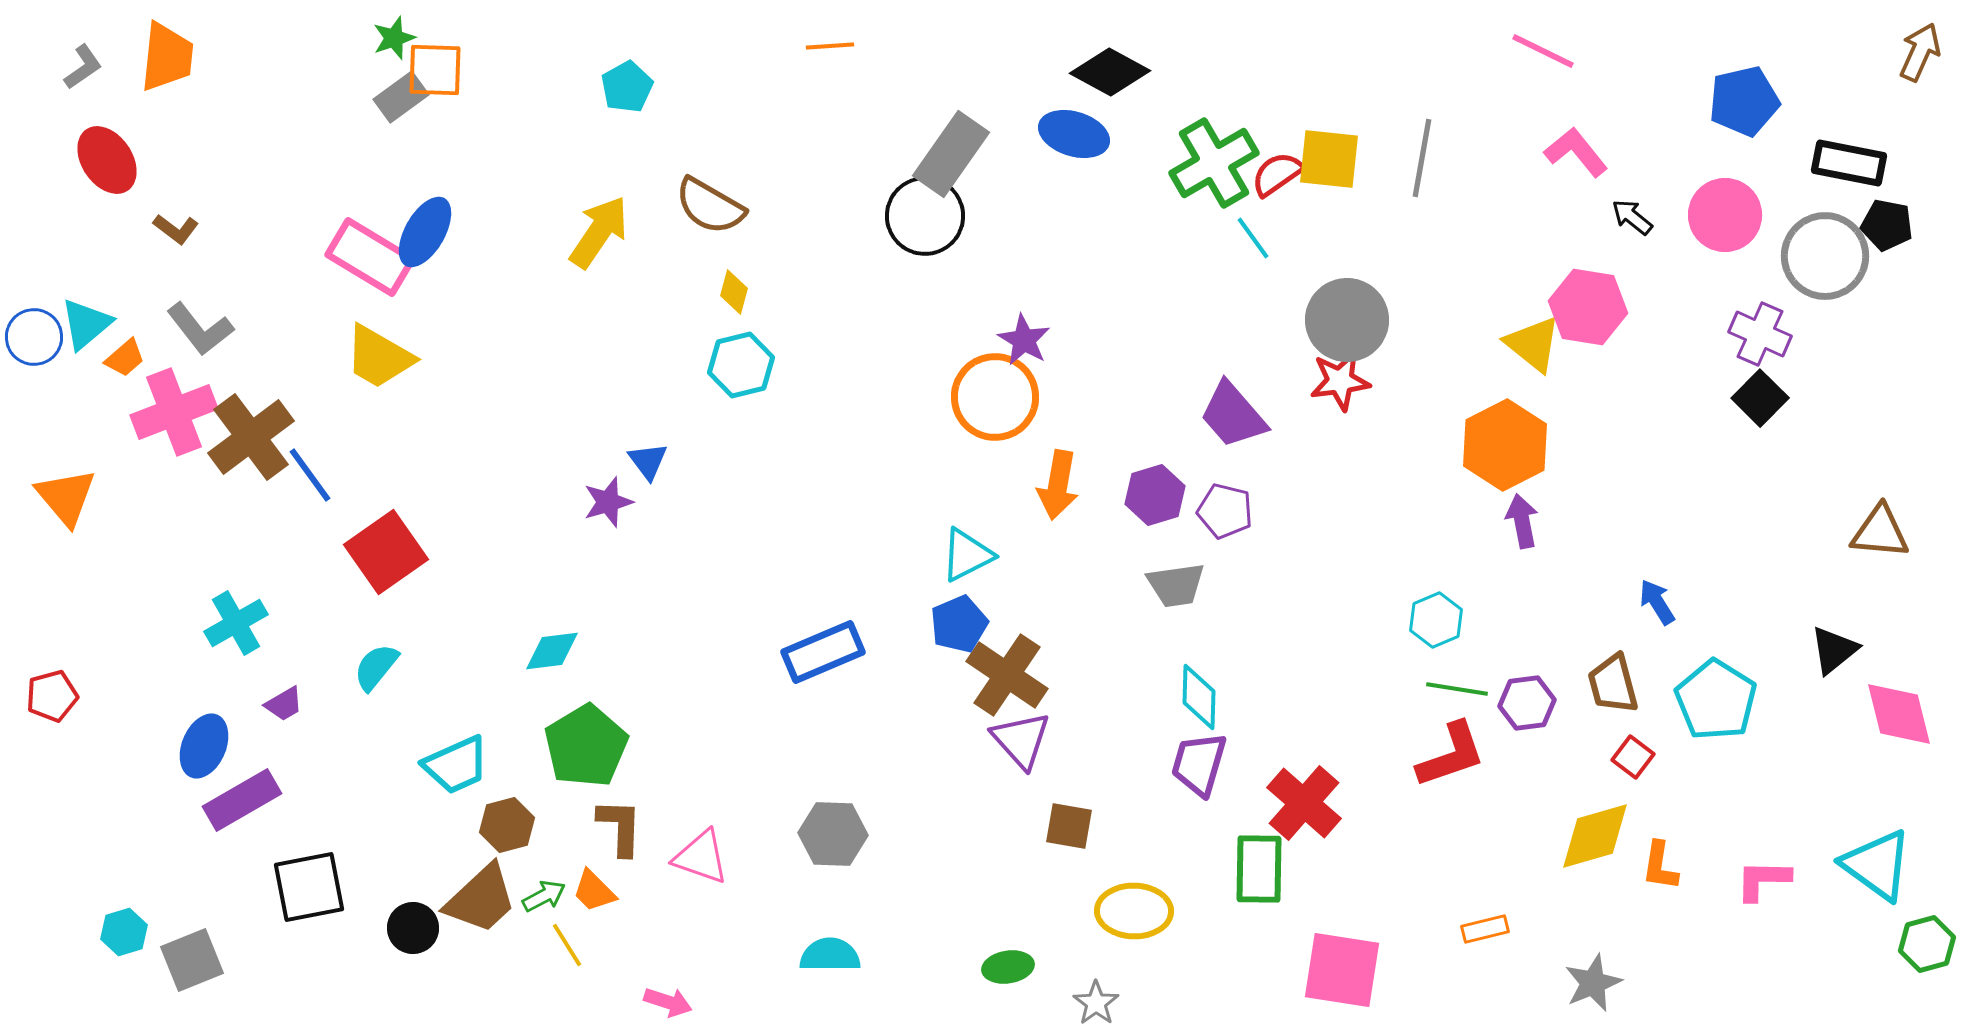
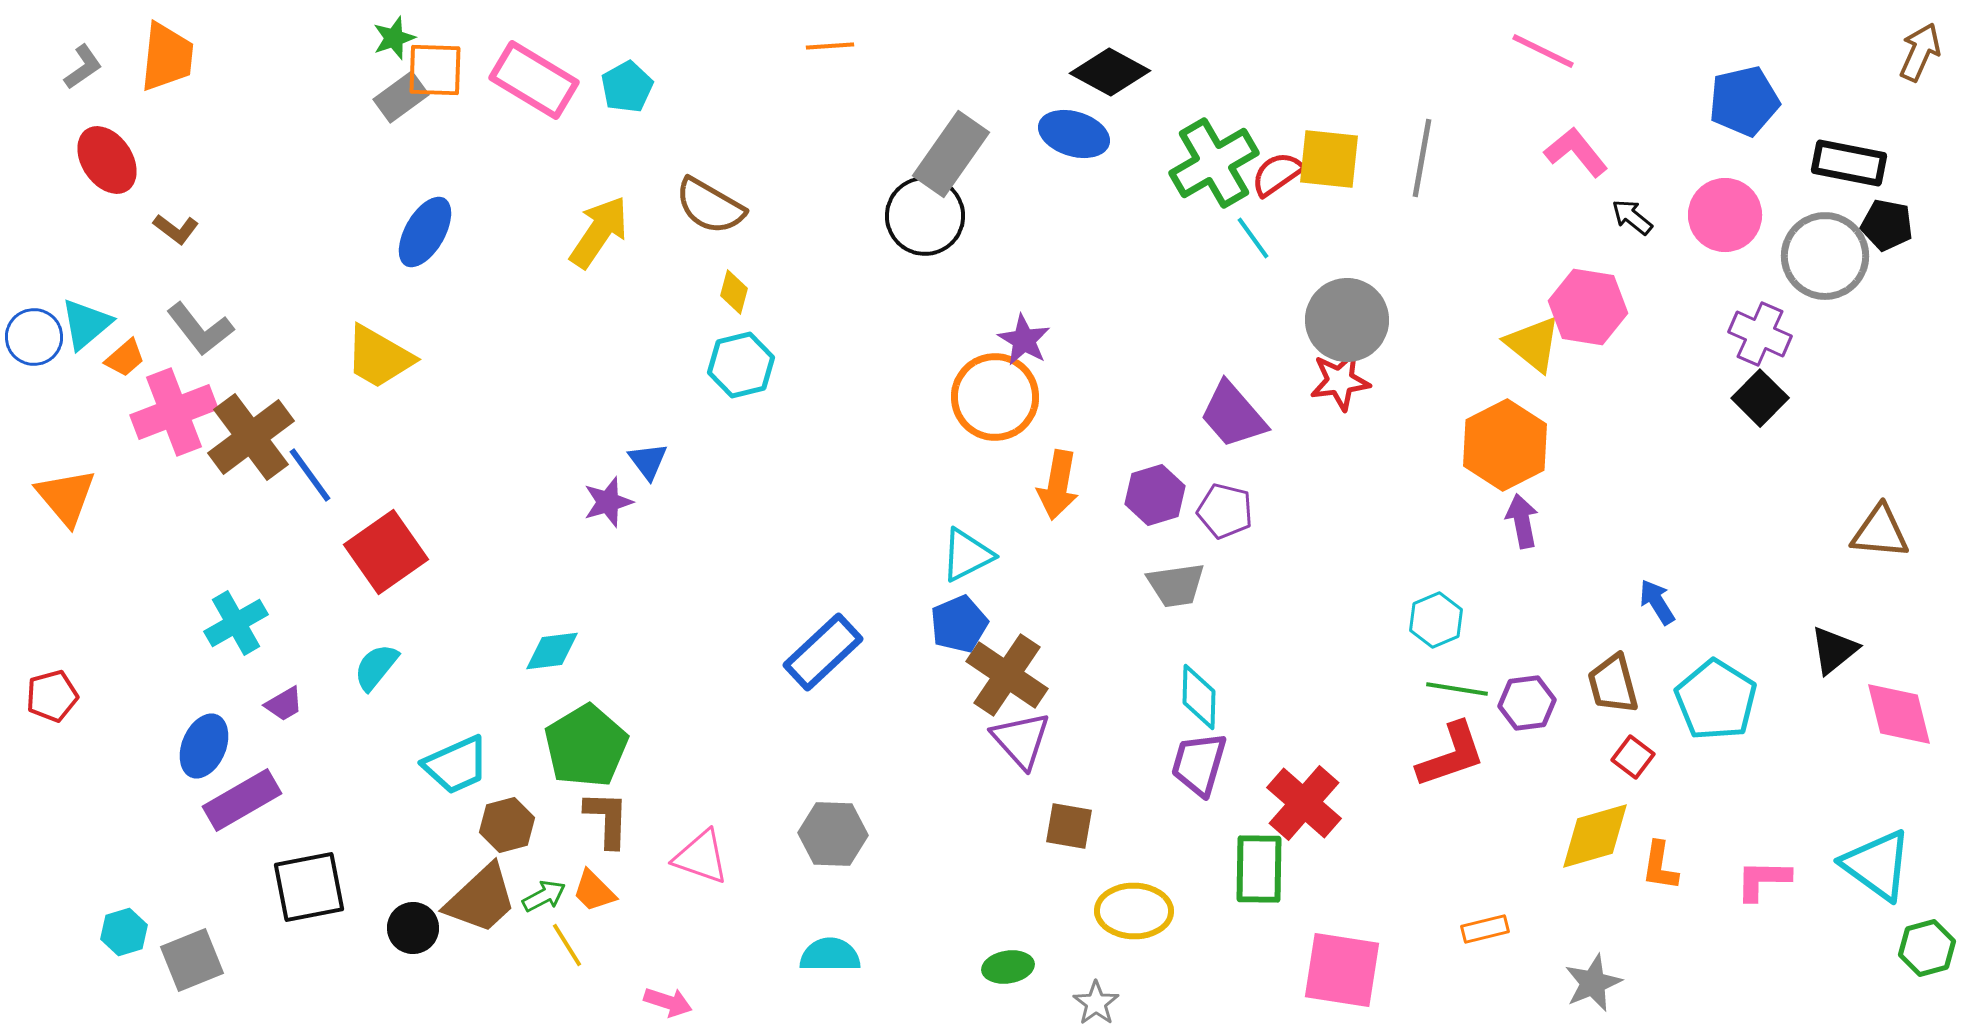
pink rectangle at (370, 257): moved 164 px right, 177 px up
blue rectangle at (823, 652): rotated 20 degrees counterclockwise
brown L-shape at (620, 827): moved 13 px left, 8 px up
green hexagon at (1927, 944): moved 4 px down
